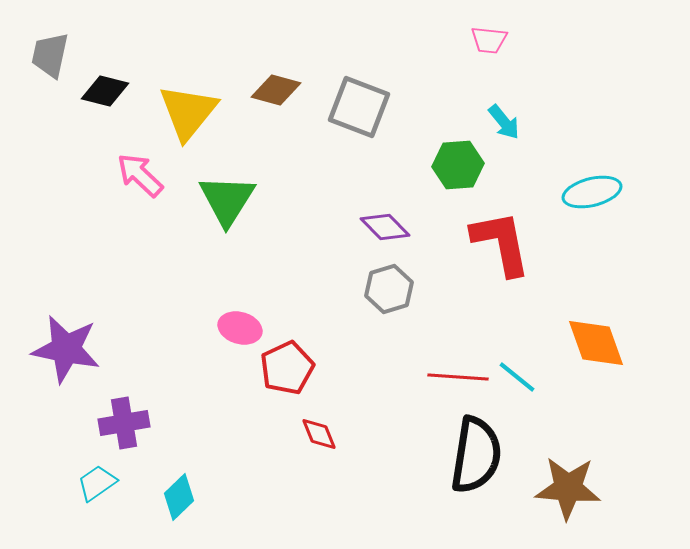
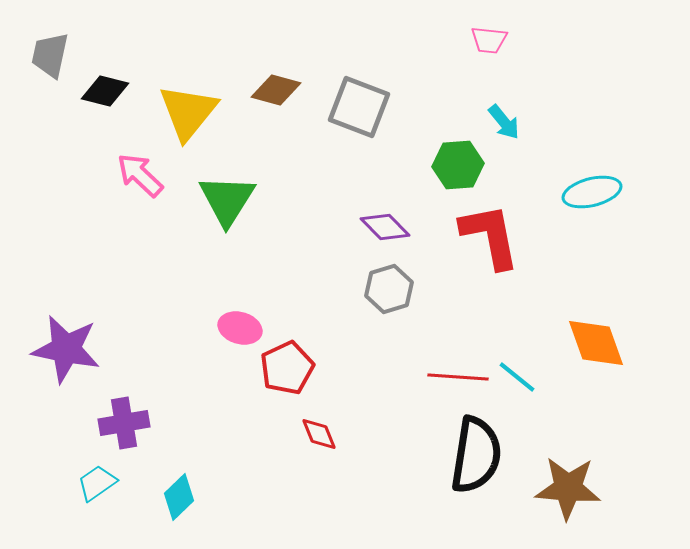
red L-shape: moved 11 px left, 7 px up
